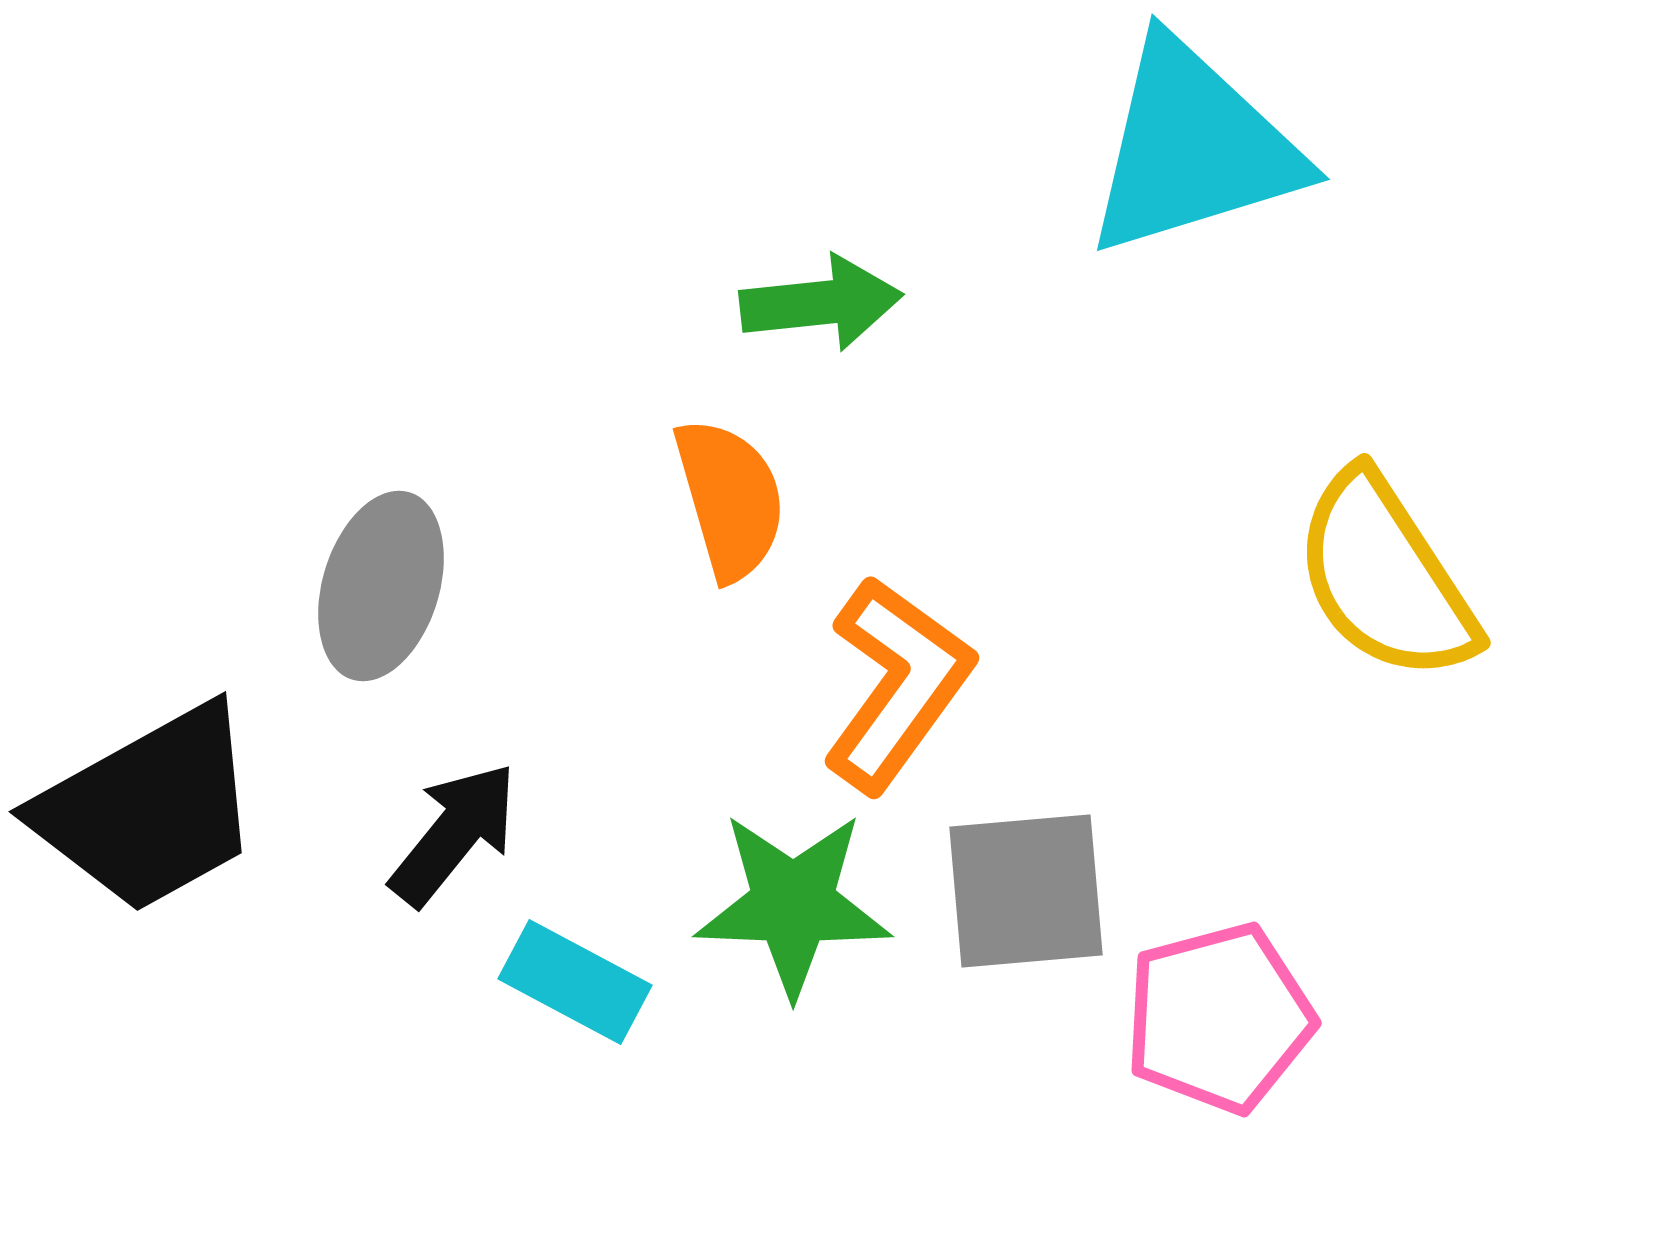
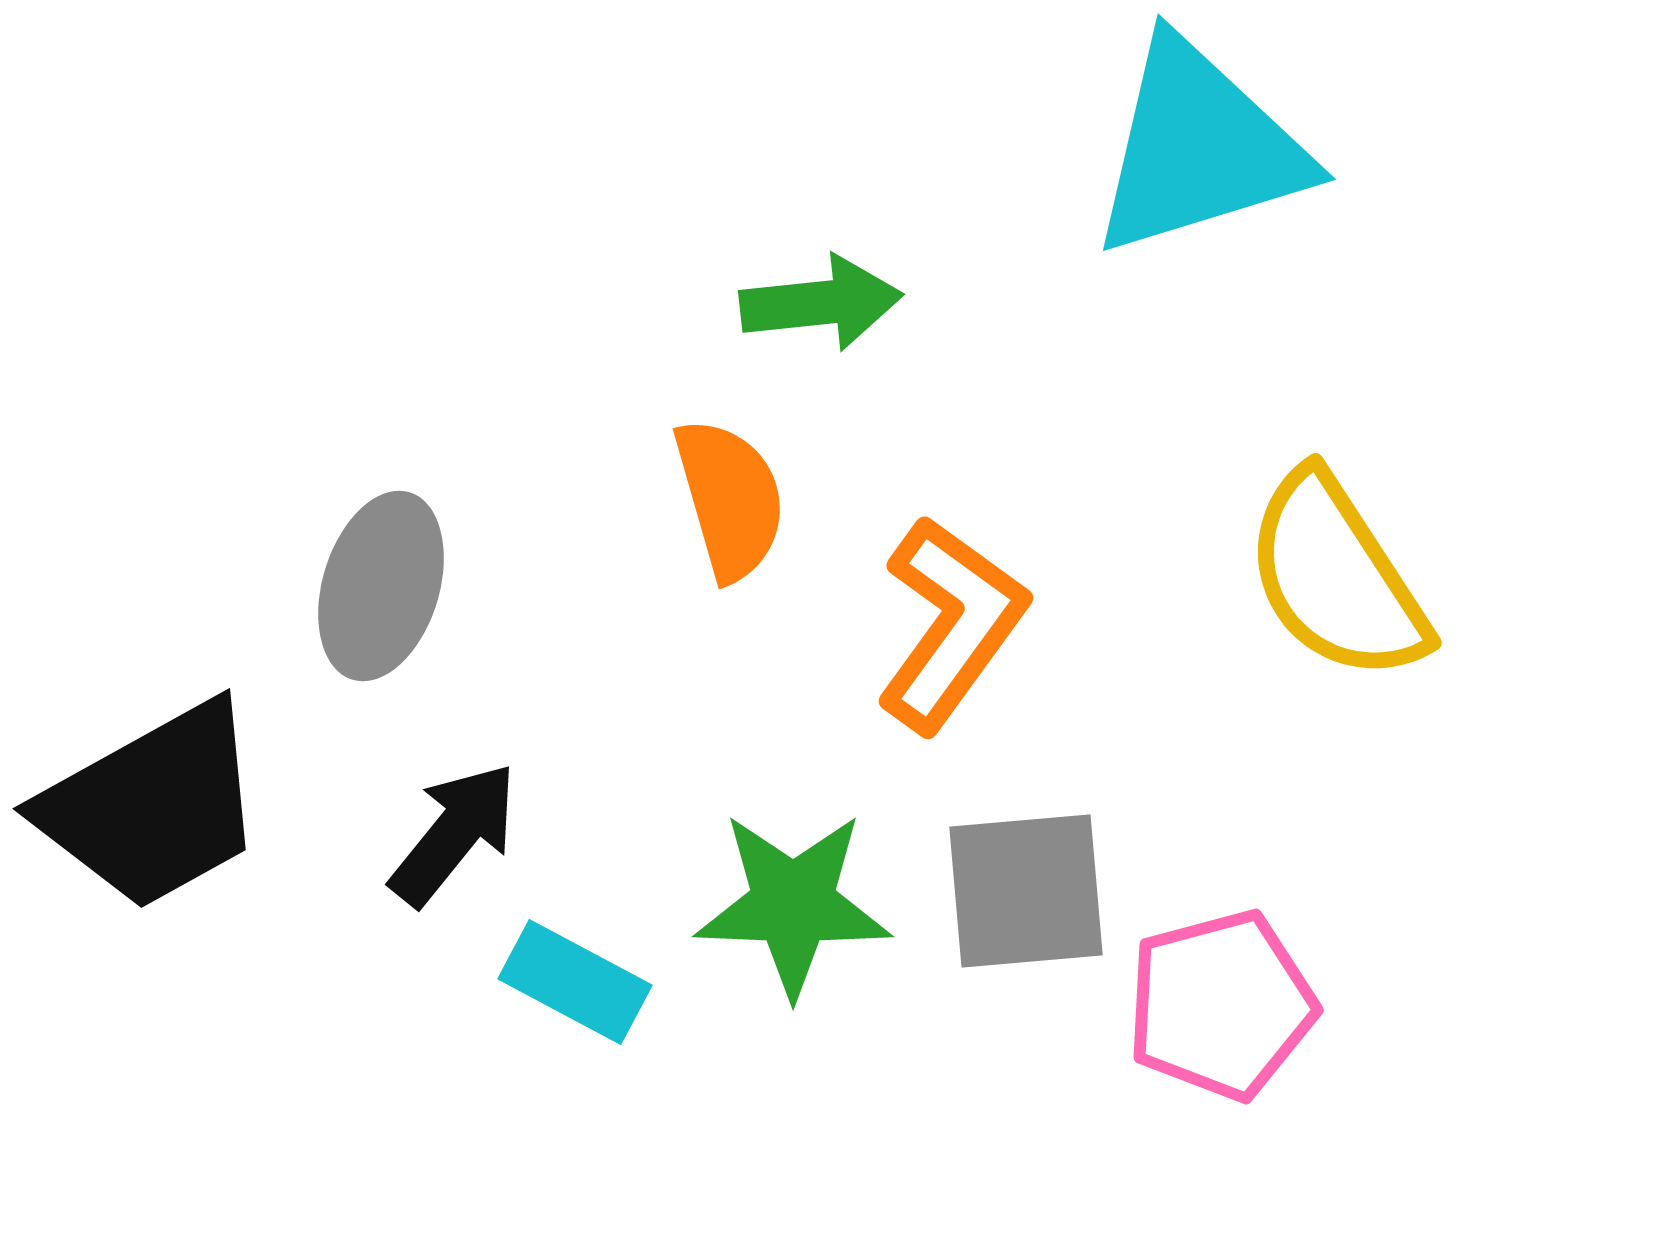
cyan triangle: moved 6 px right
yellow semicircle: moved 49 px left
orange L-shape: moved 54 px right, 60 px up
black trapezoid: moved 4 px right, 3 px up
pink pentagon: moved 2 px right, 13 px up
